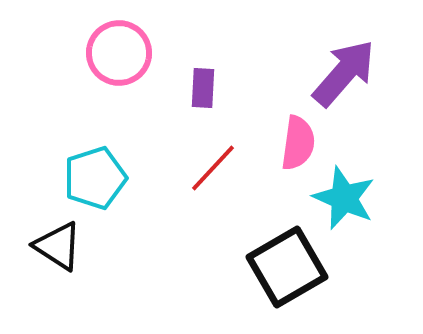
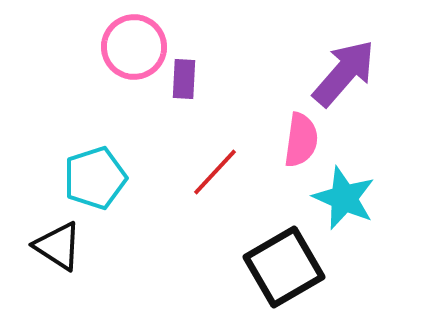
pink circle: moved 15 px right, 6 px up
purple rectangle: moved 19 px left, 9 px up
pink semicircle: moved 3 px right, 3 px up
red line: moved 2 px right, 4 px down
black square: moved 3 px left
